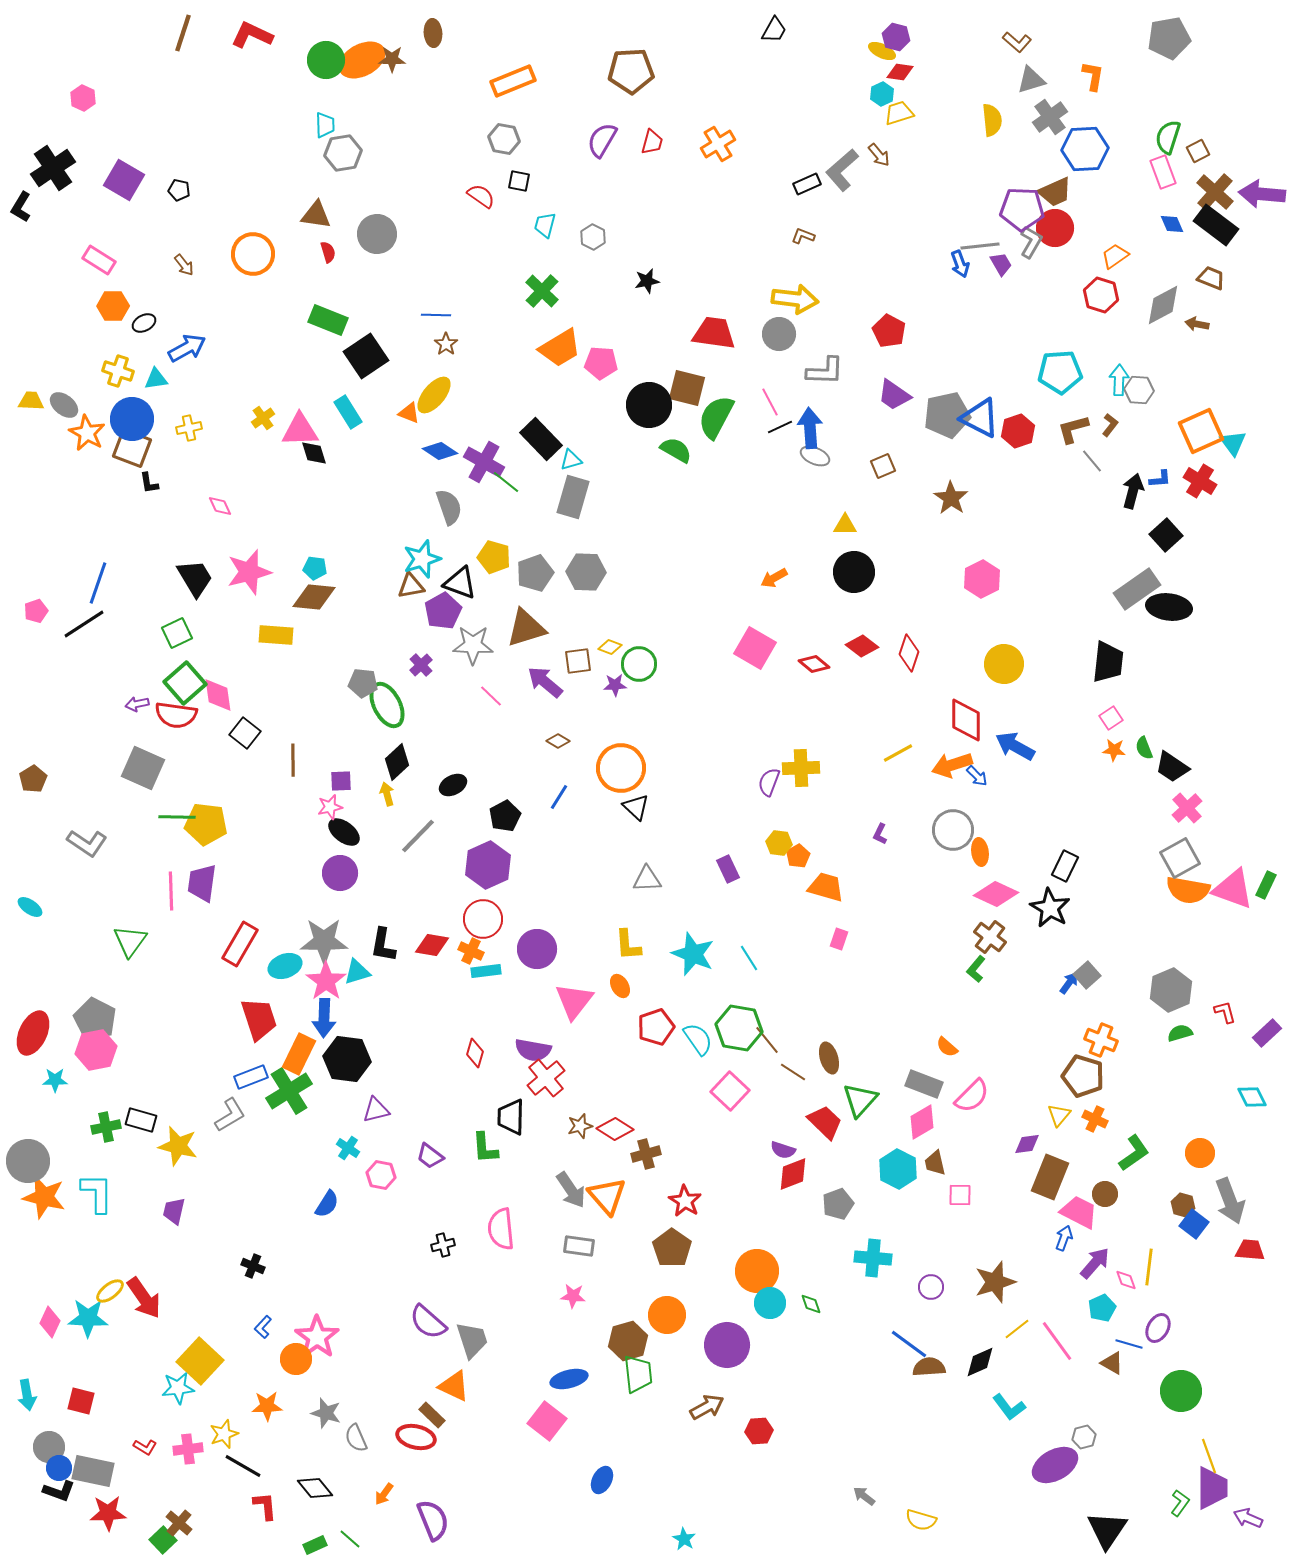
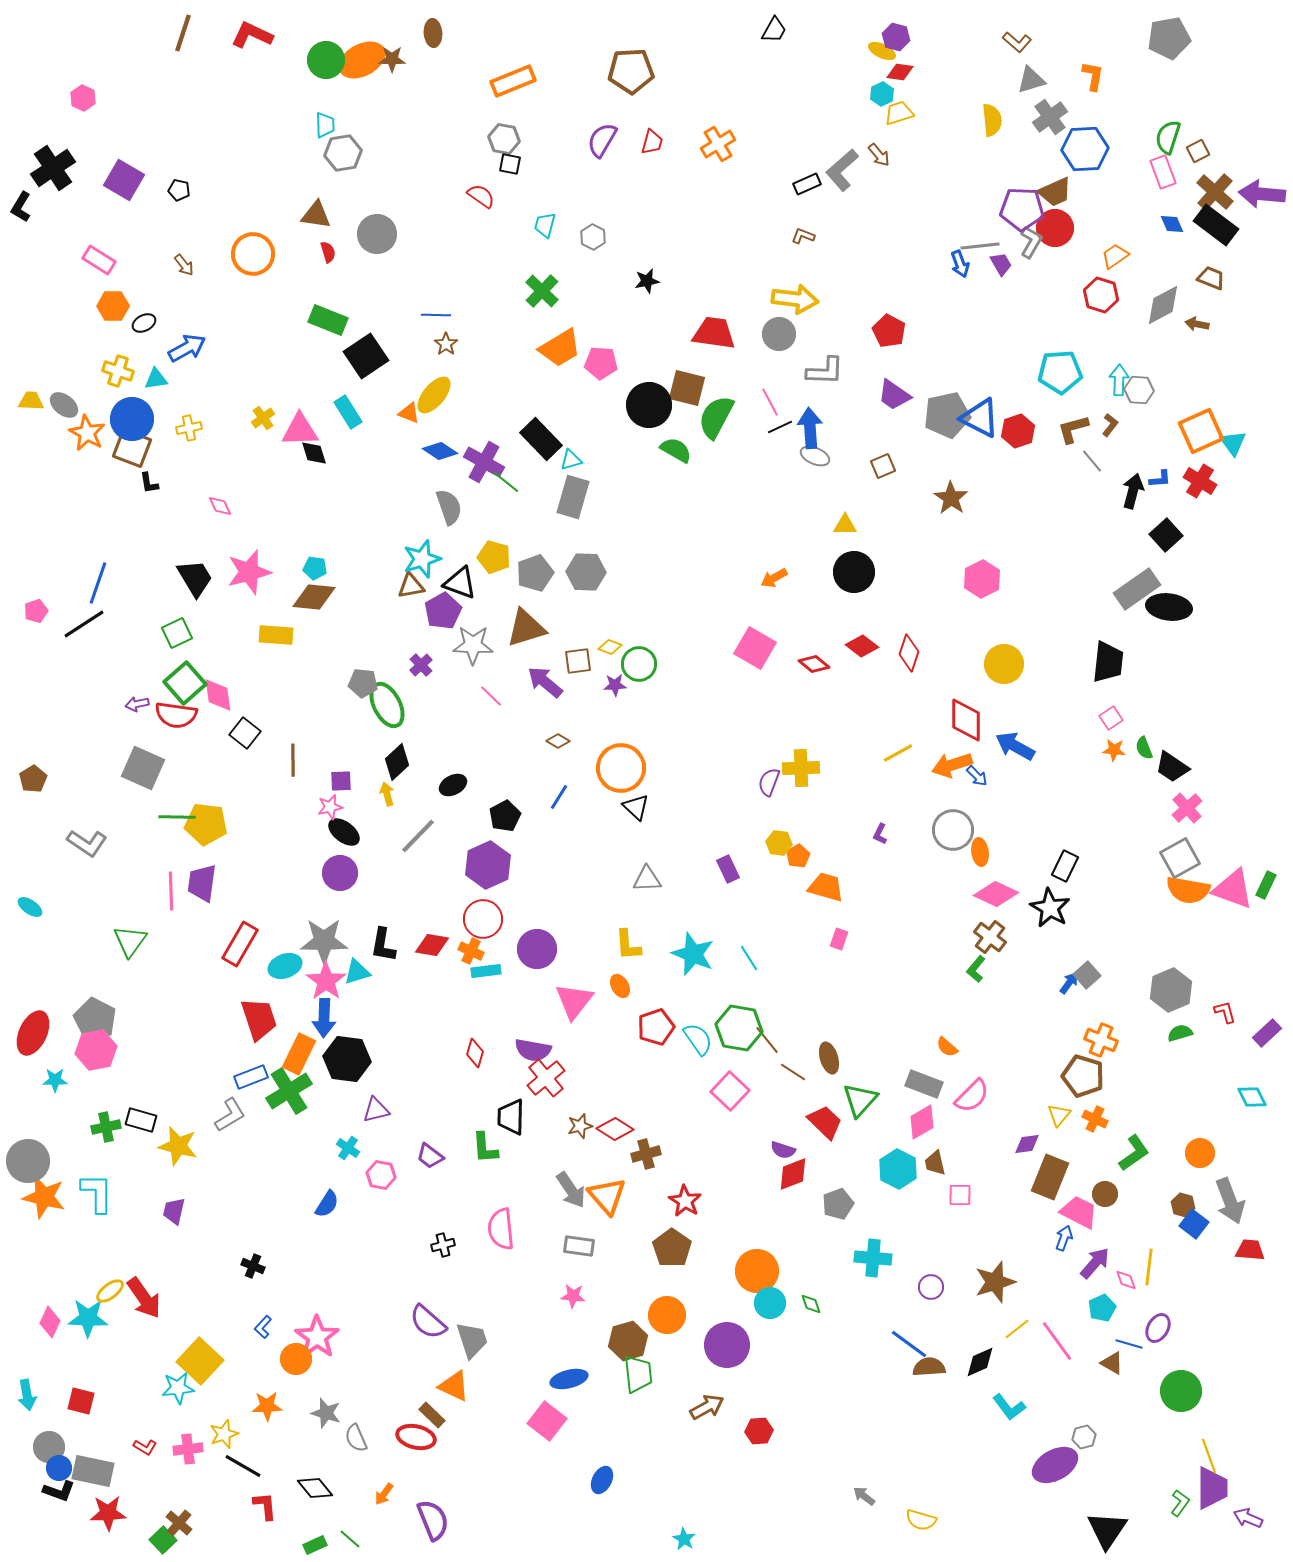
black square at (519, 181): moved 9 px left, 17 px up
